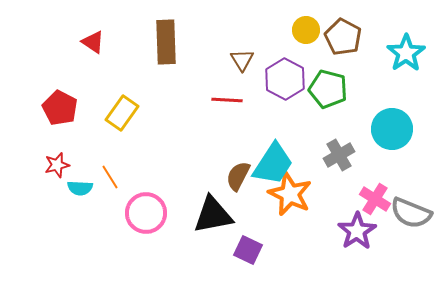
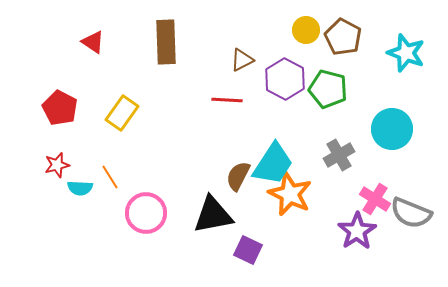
cyan star: rotated 18 degrees counterclockwise
brown triangle: rotated 35 degrees clockwise
